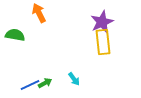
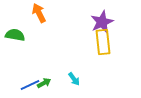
green arrow: moved 1 px left
